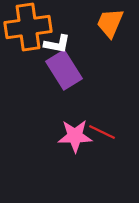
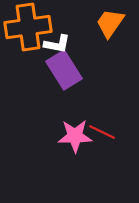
orange trapezoid: rotated 12 degrees clockwise
